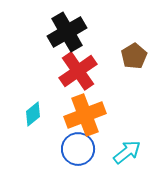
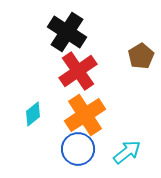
black cross: rotated 27 degrees counterclockwise
brown pentagon: moved 7 px right
orange cross: rotated 12 degrees counterclockwise
